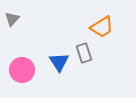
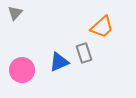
gray triangle: moved 3 px right, 6 px up
orange trapezoid: rotated 10 degrees counterclockwise
blue triangle: rotated 40 degrees clockwise
